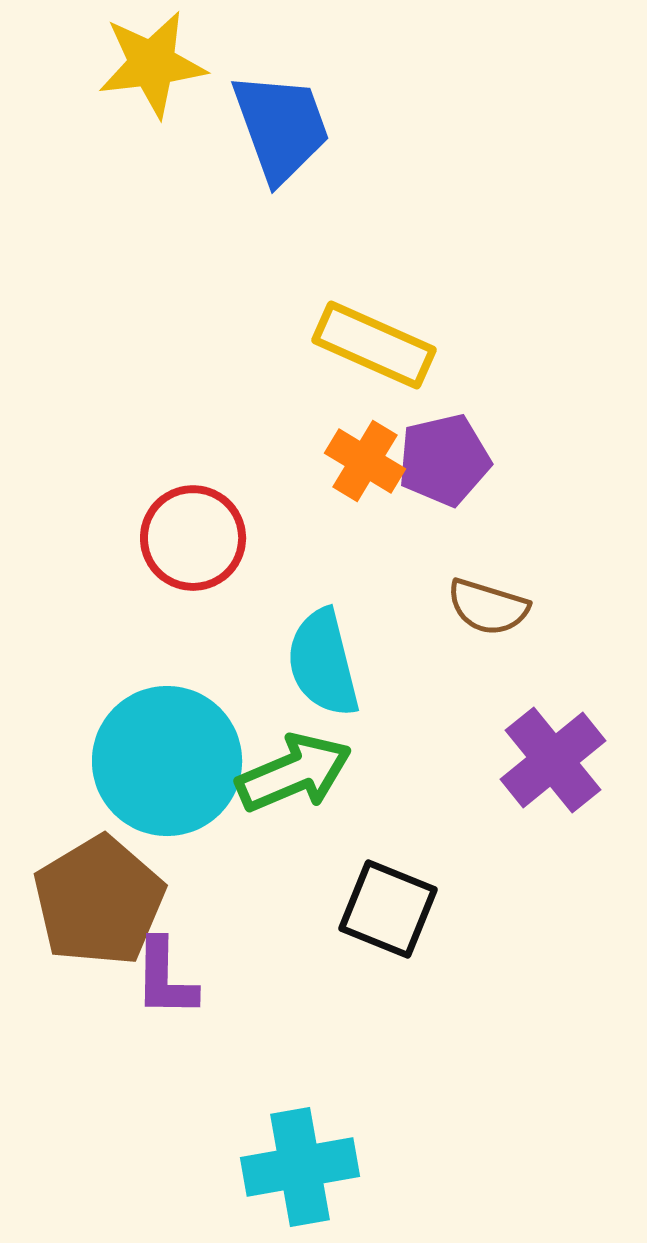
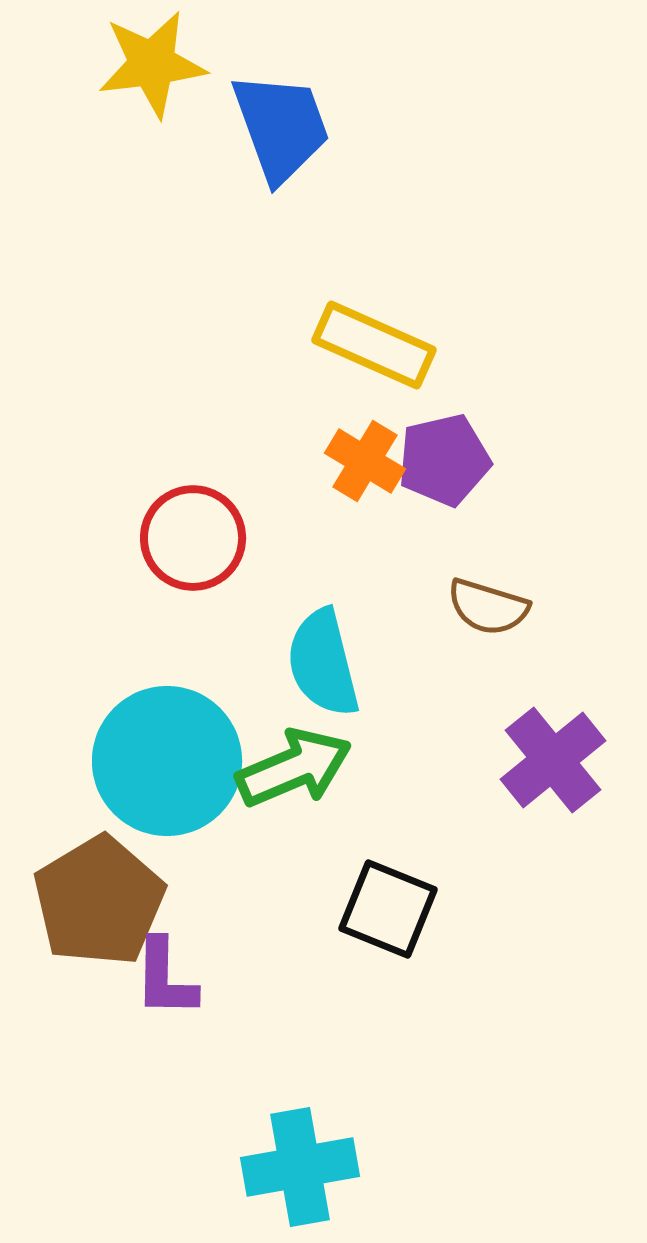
green arrow: moved 5 px up
